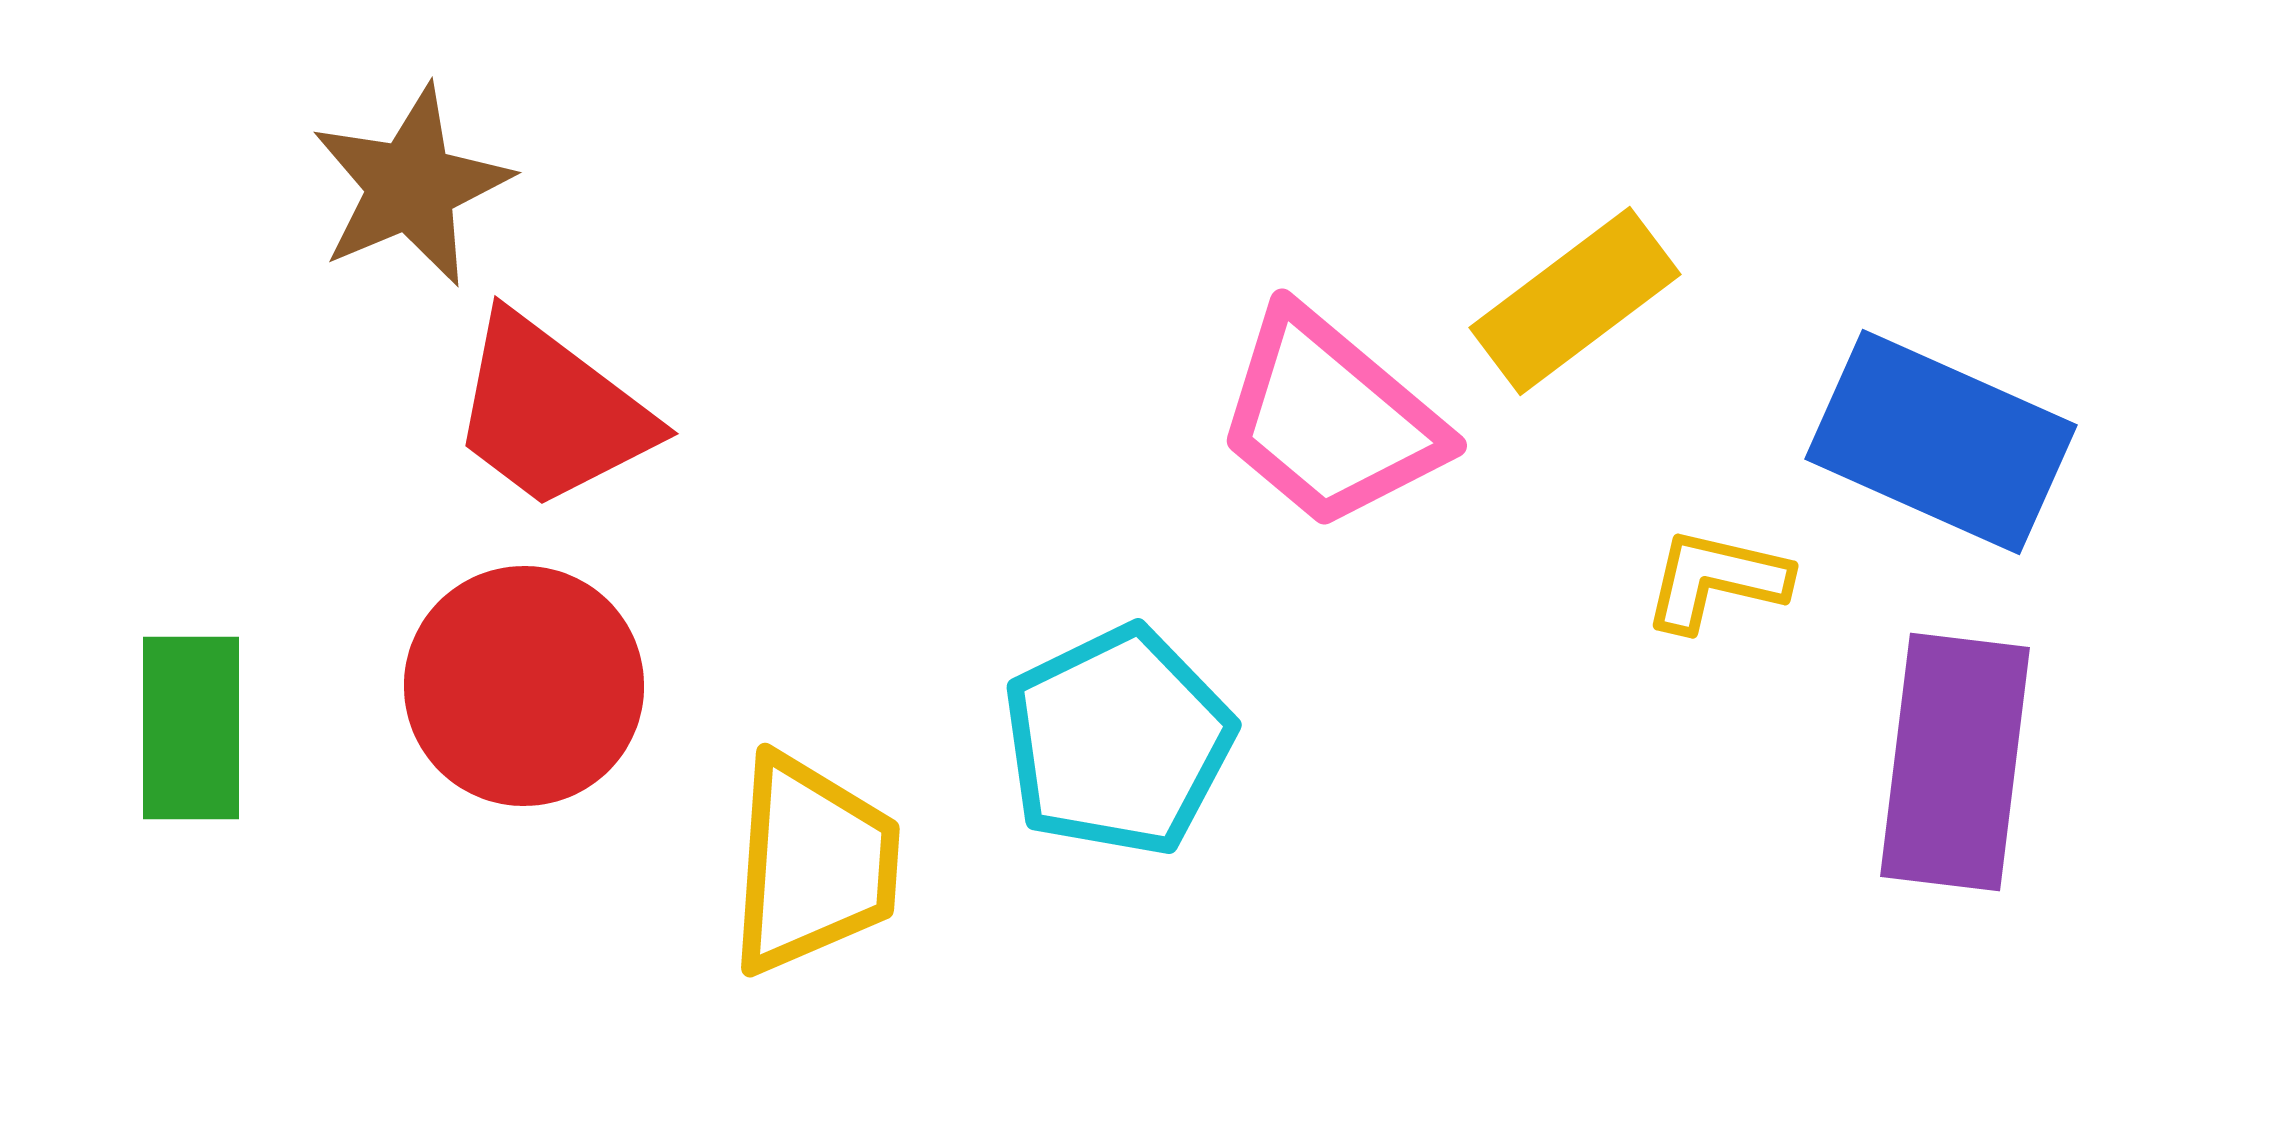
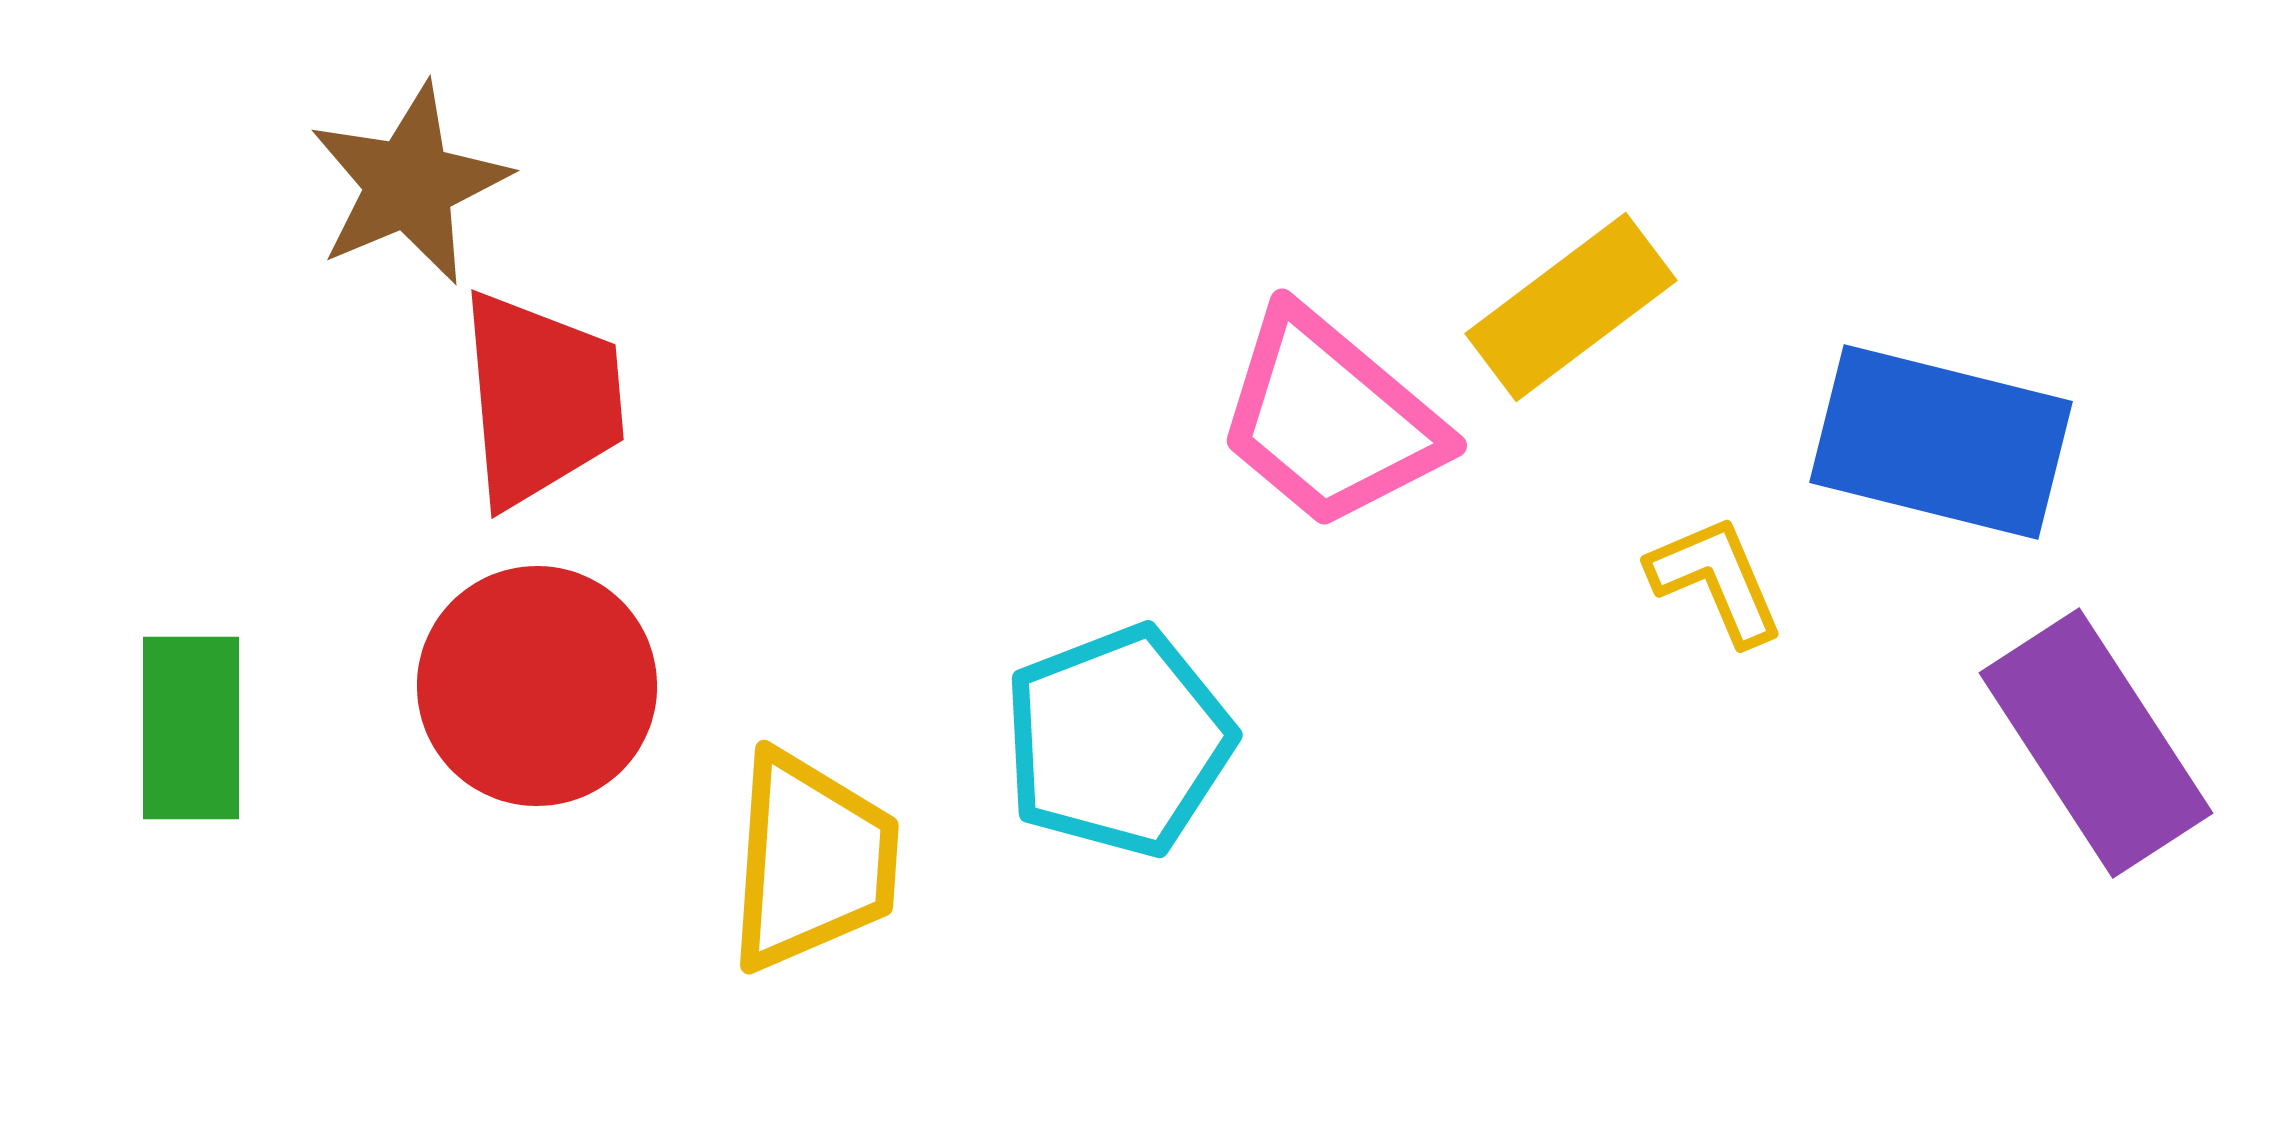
brown star: moved 2 px left, 2 px up
yellow rectangle: moved 4 px left, 6 px down
red trapezoid: moved 10 px left, 13 px up; rotated 132 degrees counterclockwise
blue rectangle: rotated 10 degrees counterclockwise
yellow L-shape: rotated 54 degrees clockwise
red circle: moved 13 px right
cyan pentagon: rotated 5 degrees clockwise
purple rectangle: moved 141 px right, 19 px up; rotated 40 degrees counterclockwise
yellow trapezoid: moved 1 px left, 3 px up
